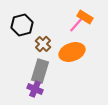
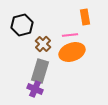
orange rectangle: rotated 49 degrees clockwise
pink line: moved 6 px left, 10 px down; rotated 42 degrees clockwise
